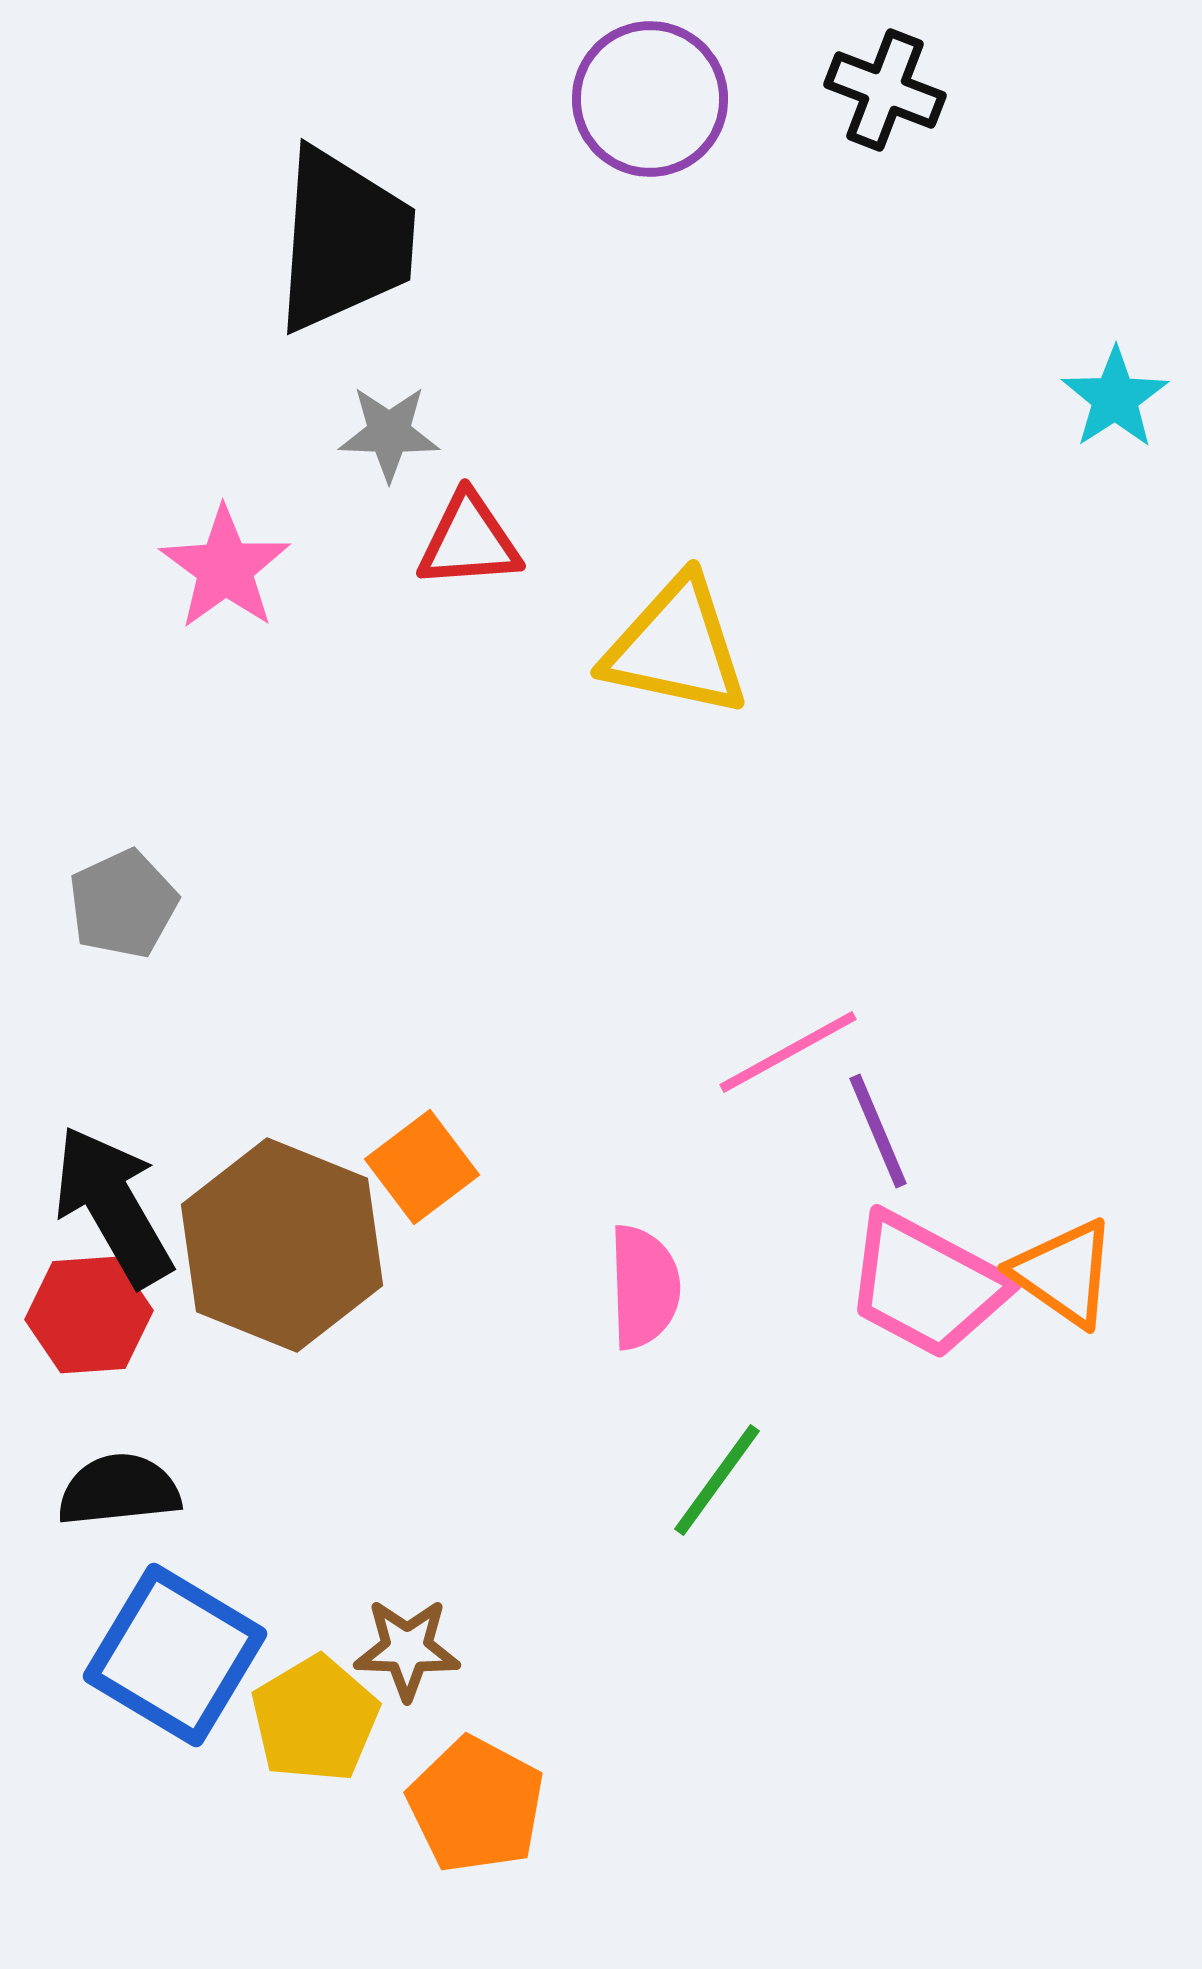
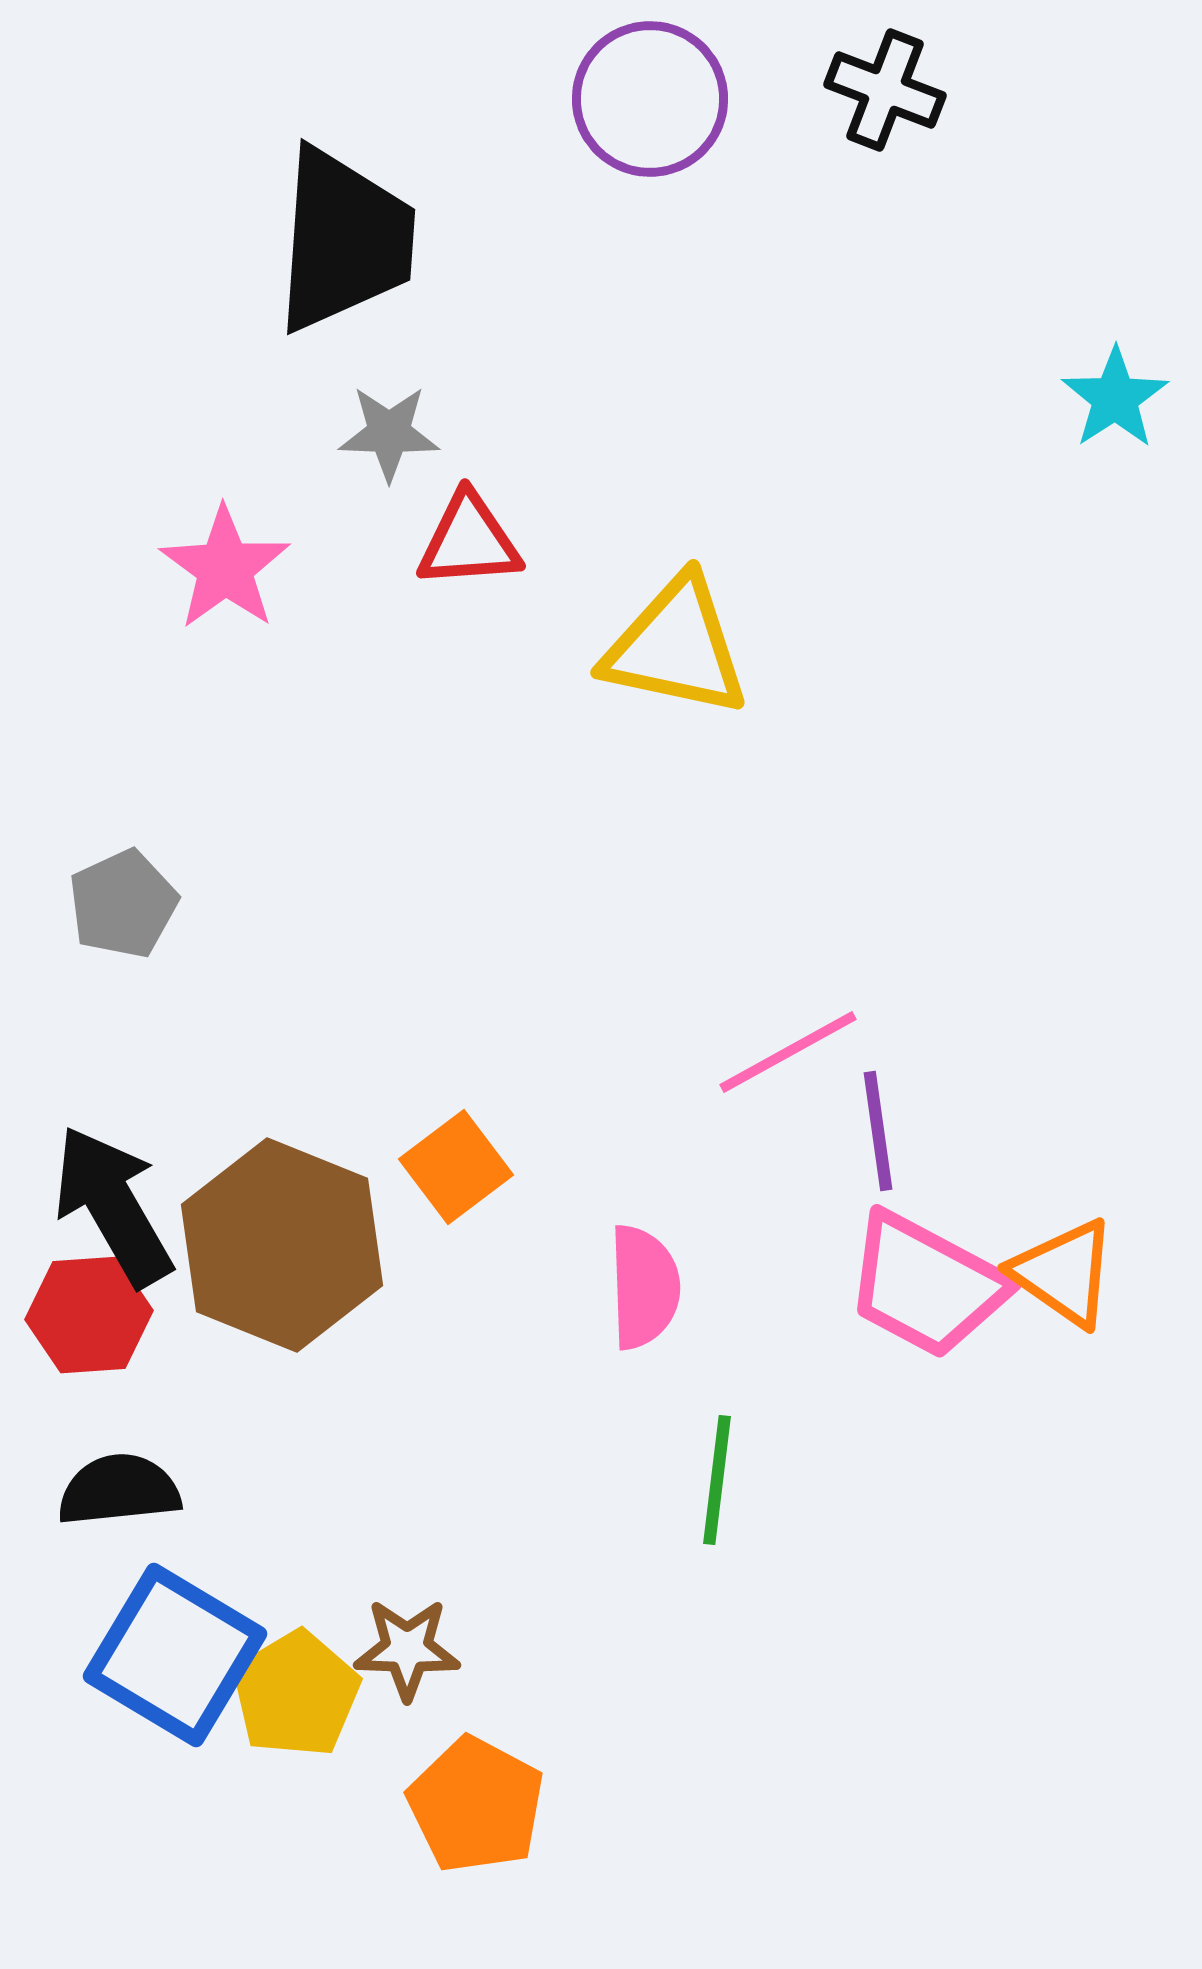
purple line: rotated 15 degrees clockwise
orange square: moved 34 px right
green line: rotated 29 degrees counterclockwise
yellow pentagon: moved 19 px left, 25 px up
